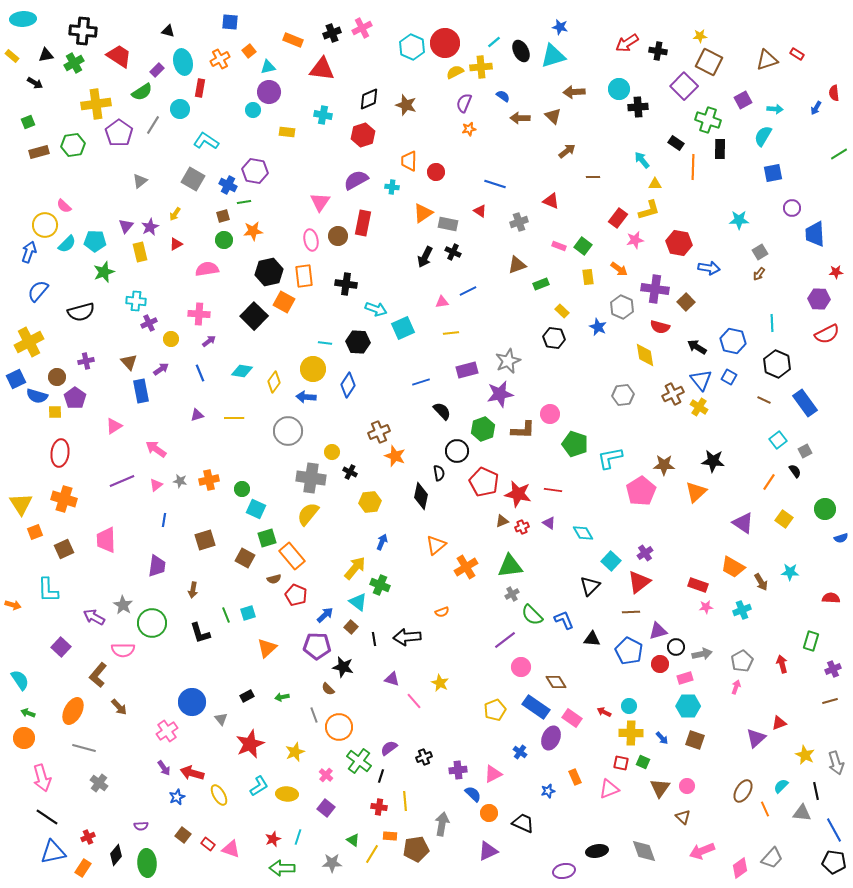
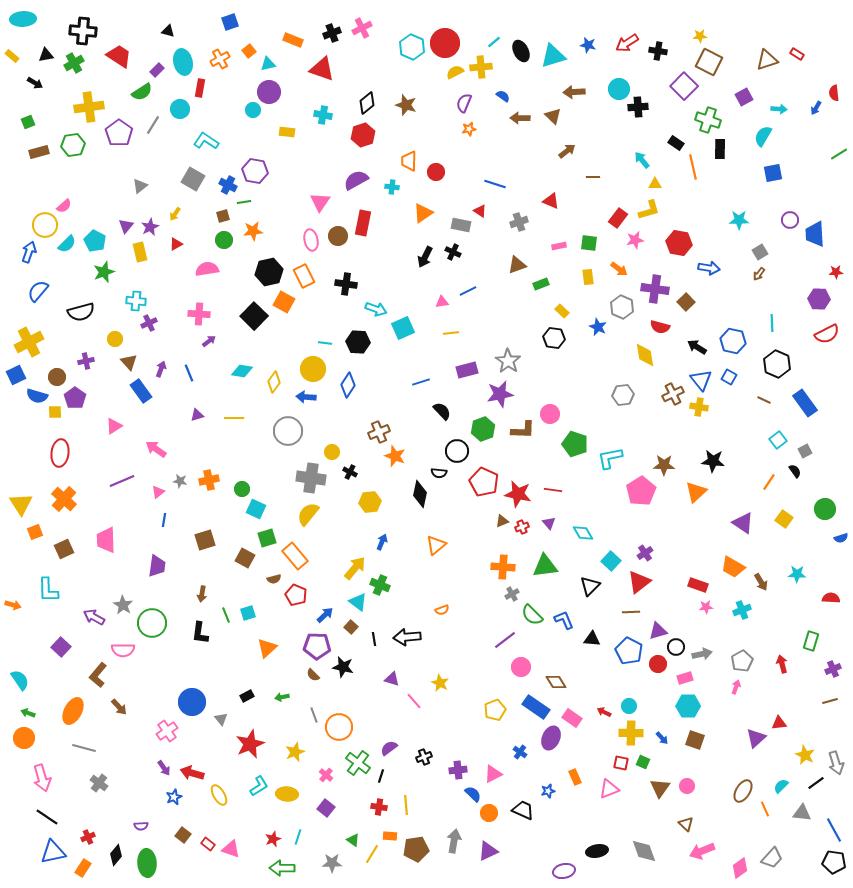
blue square at (230, 22): rotated 24 degrees counterclockwise
blue star at (560, 27): moved 28 px right, 18 px down
cyan triangle at (268, 67): moved 3 px up
red triangle at (322, 69): rotated 12 degrees clockwise
black diamond at (369, 99): moved 2 px left, 4 px down; rotated 15 degrees counterclockwise
purple square at (743, 100): moved 1 px right, 3 px up
yellow cross at (96, 104): moved 7 px left, 3 px down
cyan arrow at (775, 109): moved 4 px right
orange line at (693, 167): rotated 15 degrees counterclockwise
gray triangle at (140, 181): moved 5 px down
pink semicircle at (64, 206): rotated 84 degrees counterclockwise
purple circle at (792, 208): moved 2 px left, 12 px down
gray rectangle at (448, 224): moved 13 px right, 1 px down
cyan pentagon at (95, 241): rotated 25 degrees clockwise
pink rectangle at (559, 246): rotated 32 degrees counterclockwise
green square at (583, 246): moved 6 px right, 3 px up; rotated 30 degrees counterclockwise
orange rectangle at (304, 276): rotated 20 degrees counterclockwise
yellow circle at (171, 339): moved 56 px left
gray star at (508, 361): rotated 15 degrees counterclockwise
purple arrow at (161, 369): rotated 35 degrees counterclockwise
blue line at (200, 373): moved 11 px left
blue square at (16, 379): moved 4 px up
blue rectangle at (141, 391): rotated 25 degrees counterclockwise
yellow cross at (699, 407): rotated 24 degrees counterclockwise
black semicircle at (439, 473): rotated 105 degrees clockwise
pink triangle at (156, 485): moved 2 px right, 7 px down
black diamond at (421, 496): moved 1 px left, 2 px up
orange cross at (64, 499): rotated 25 degrees clockwise
purple triangle at (549, 523): rotated 16 degrees clockwise
orange rectangle at (292, 556): moved 3 px right
green triangle at (510, 566): moved 35 px right
orange cross at (466, 567): moved 37 px right; rotated 35 degrees clockwise
cyan star at (790, 572): moved 7 px right, 2 px down
brown arrow at (193, 590): moved 9 px right, 4 px down
orange semicircle at (442, 612): moved 2 px up
black L-shape at (200, 633): rotated 25 degrees clockwise
red circle at (660, 664): moved 2 px left
brown semicircle at (328, 689): moved 15 px left, 14 px up
red triangle at (779, 723): rotated 14 degrees clockwise
green cross at (359, 761): moved 1 px left, 2 px down
black line at (816, 791): moved 8 px up; rotated 66 degrees clockwise
blue star at (177, 797): moved 3 px left
yellow line at (405, 801): moved 1 px right, 4 px down
brown triangle at (683, 817): moved 3 px right, 7 px down
black trapezoid at (523, 823): moved 13 px up
gray arrow at (442, 824): moved 12 px right, 17 px down
